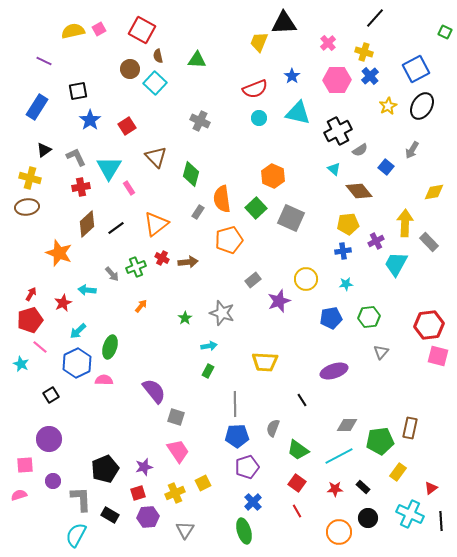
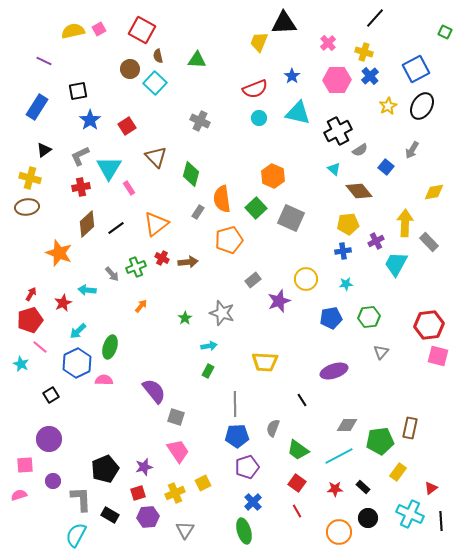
gray L-shape at (76, 157): moved 4 px right, 1 px up; rotated 90 degrees counterclockwise
